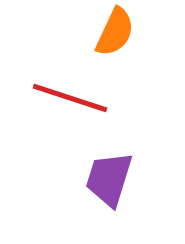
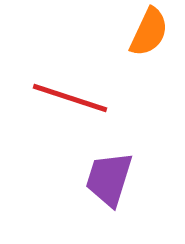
orange semicircle: moved 34 px right
